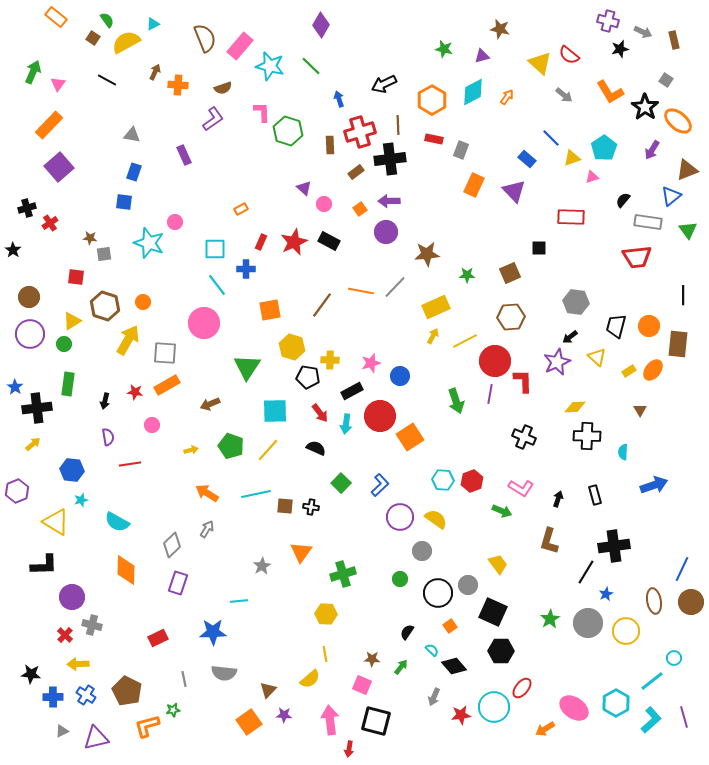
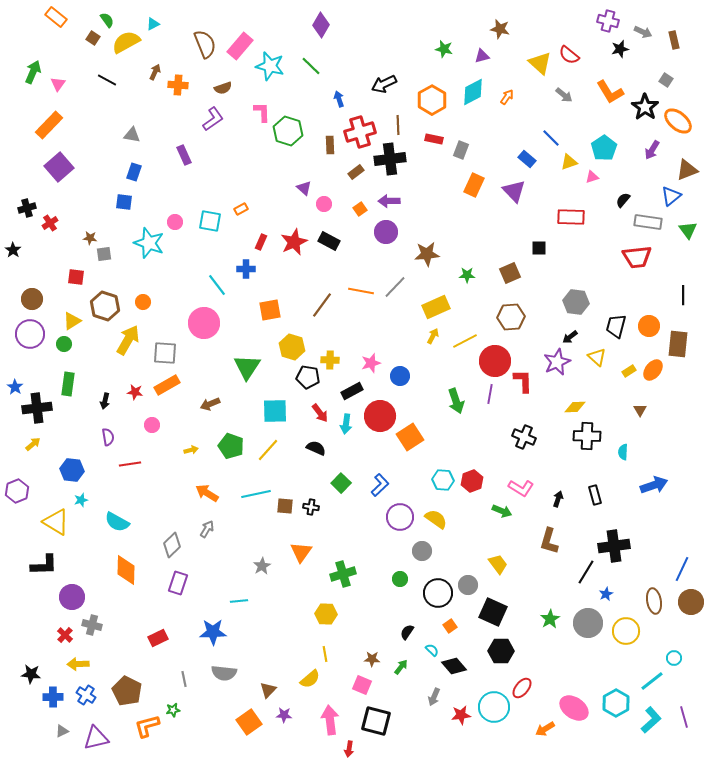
brown semicircle at (205, 38): moved 6 px down
yellow triangle at (572, 158): moved 3 px left, 4 px down
cyan square at (215, 249): moved 5 px left, 28 px up; rotated 10 degrees clockwise
brown circle at (29, 297): moved 3 px right, 2 px down
